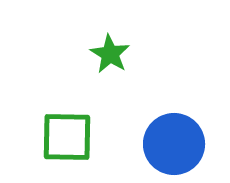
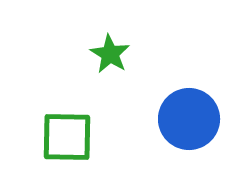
blue circle: moved 15 px right, 25 px up
